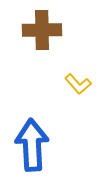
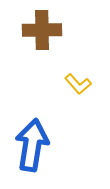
blue arrow: rotated 12 degrees clockwise
